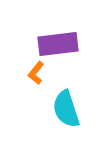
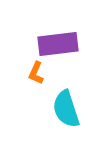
orange L-shape: rotated 15 degrees counterclockwise
